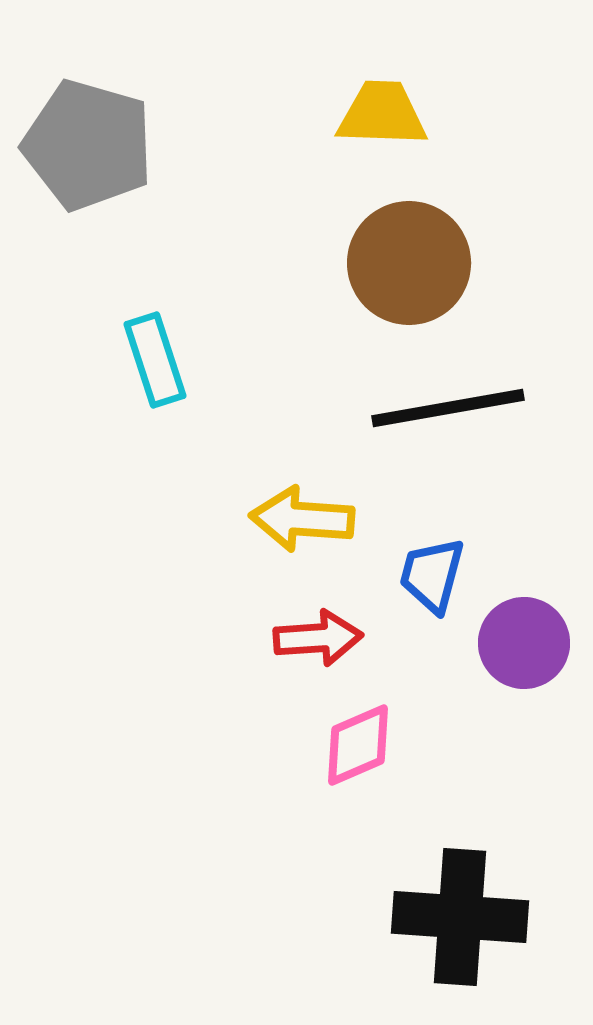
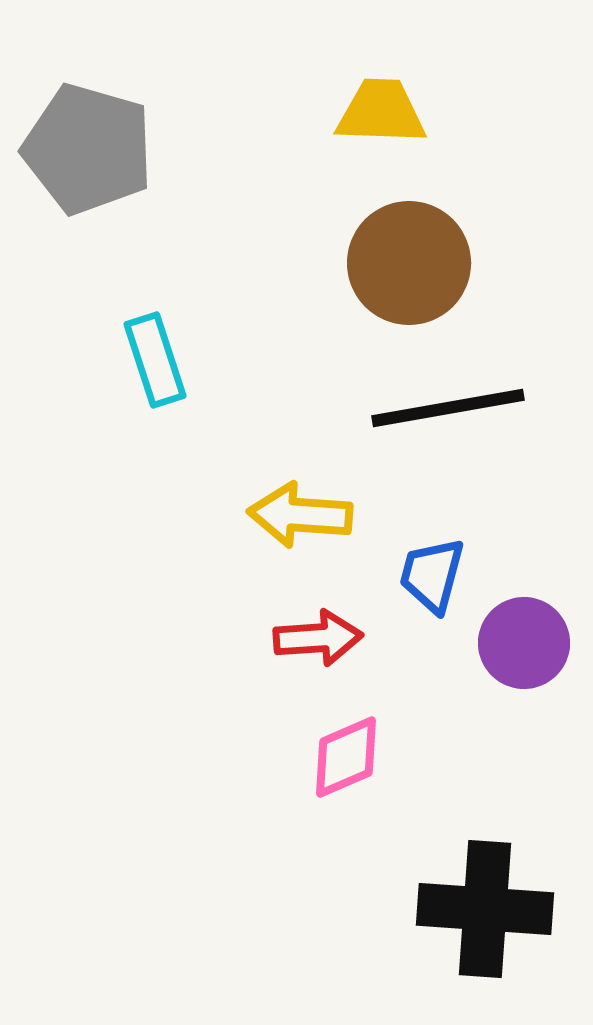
yellow trapezoid: moved 1 px left, 2 px up
gray pentagon: moved 4 px down
yellow arrow: moved 2 px left, 4 px up
pink diamond: moved 12 px left, 12 px down
black cross: moved 25 px right, 8 px up
